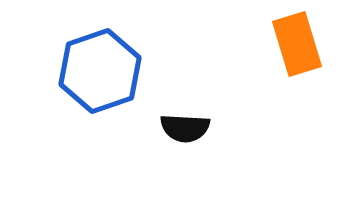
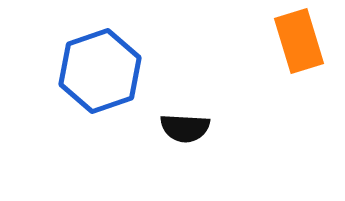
orange rectangle: moved 2 px right, 3 px up
